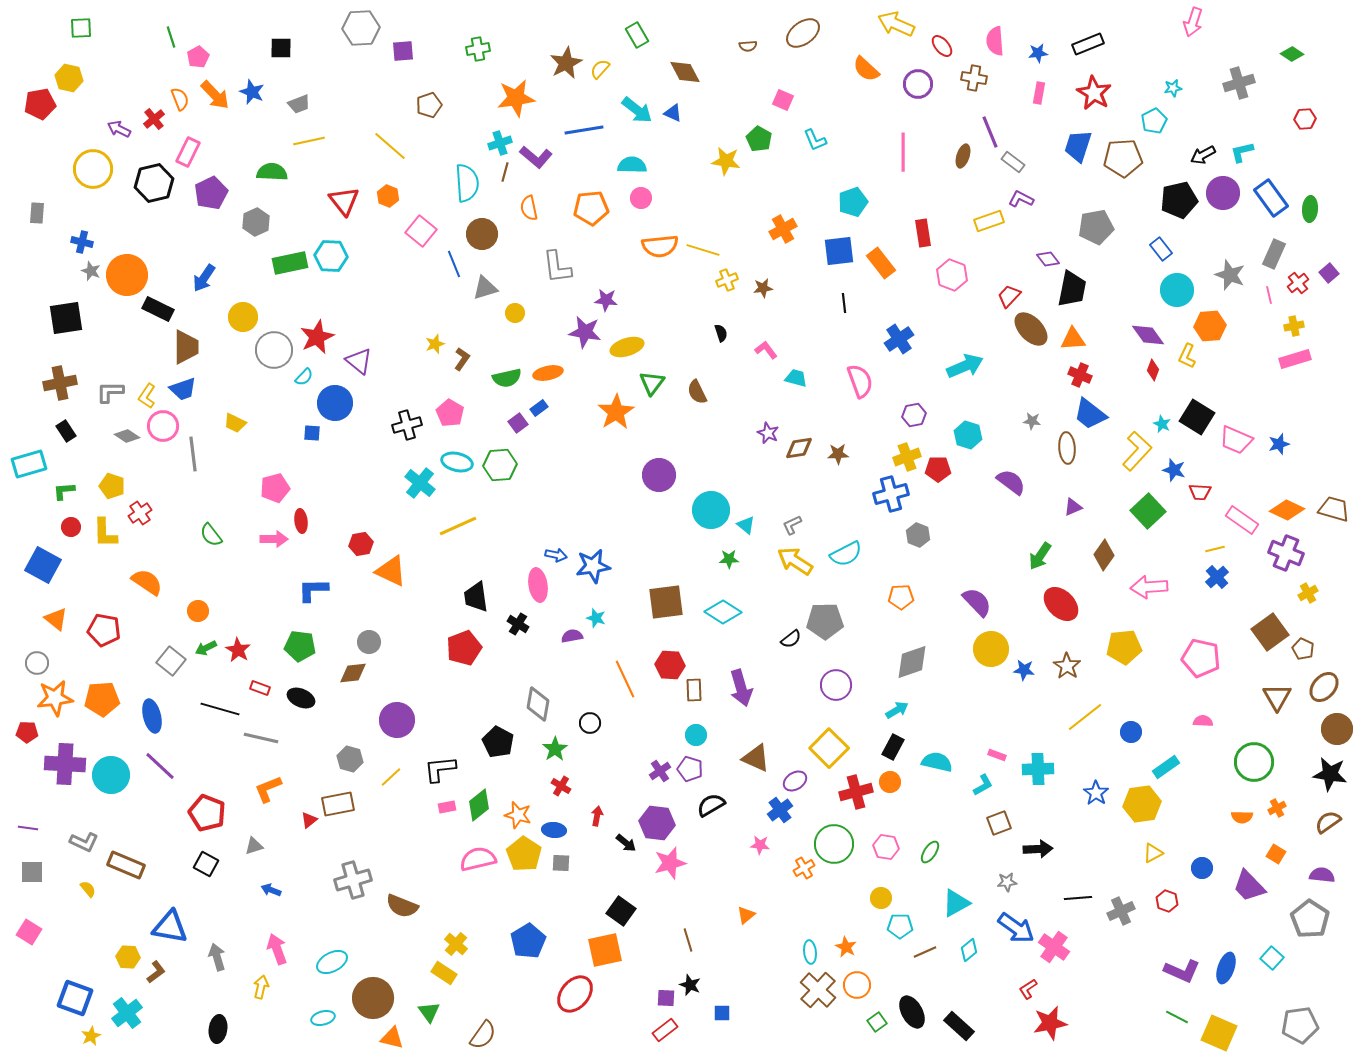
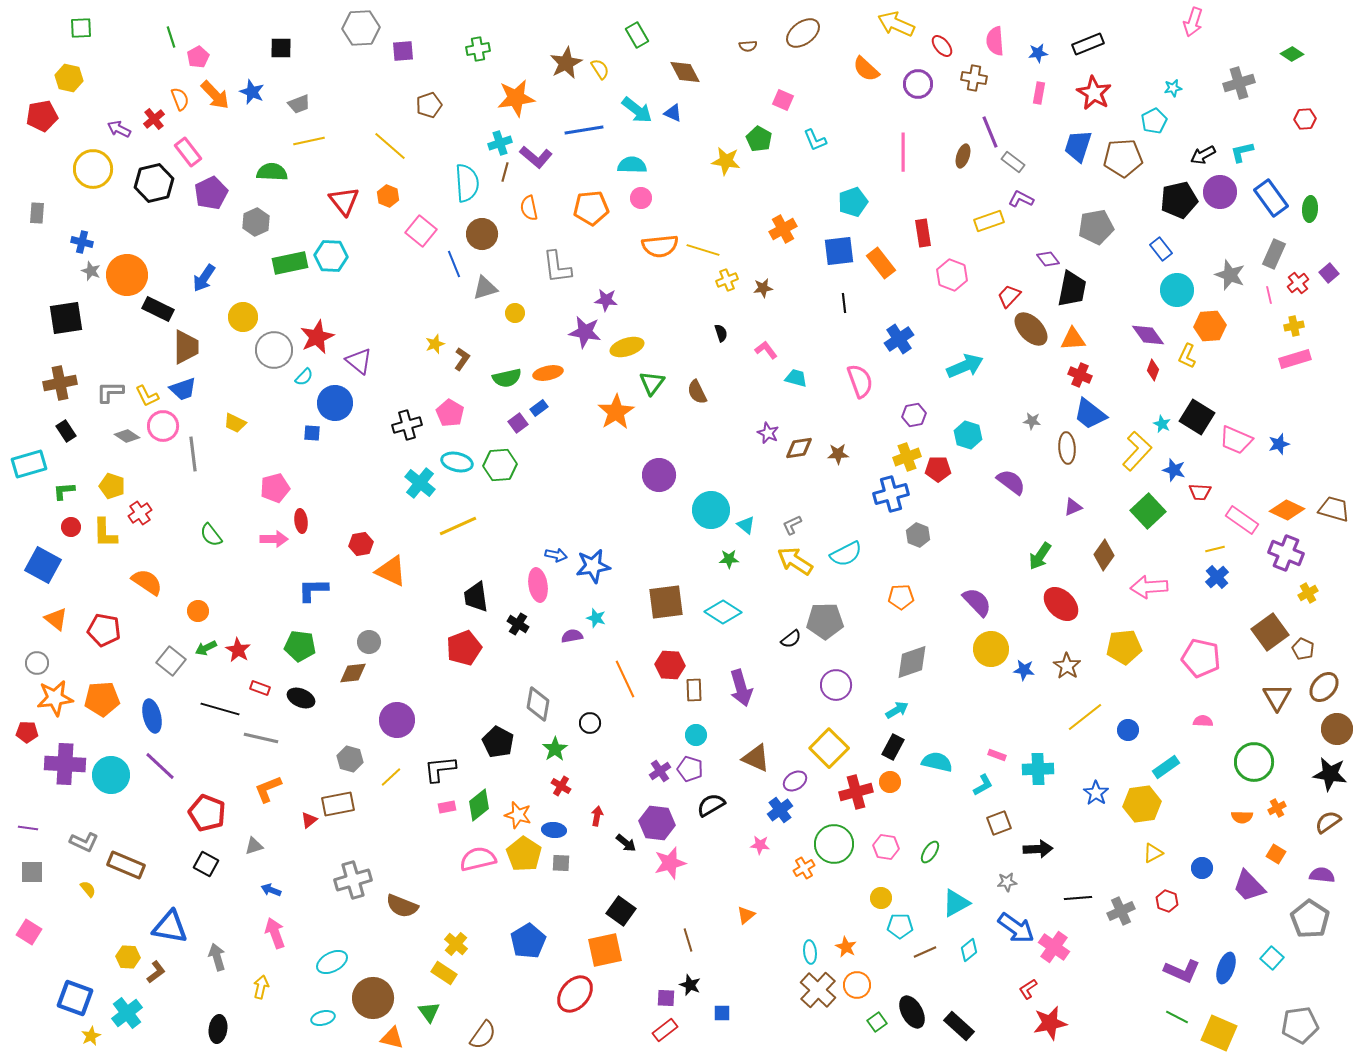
yellow semicircle at (600, 69): rotated 105 degrees clockwise
red pentagon at (40, 104): moved 2 px right, 12 px down
pink rectangle at (188, 152): rotated 64 degrees counterclockwise
purple circle at (1223, 193): moved 3 px left, 1 px up
yellow L-shape at (147, 396): rotated 60 degrees counterclockwise
blue circle at (1131, 732): moved 3 px left, 2 px up
pink arrow at (277, 949): moved 2 px left, 16 px up
